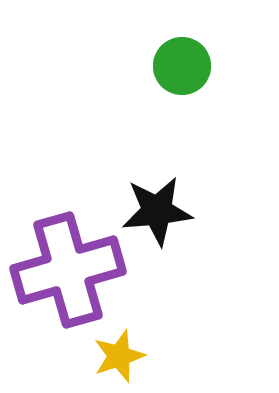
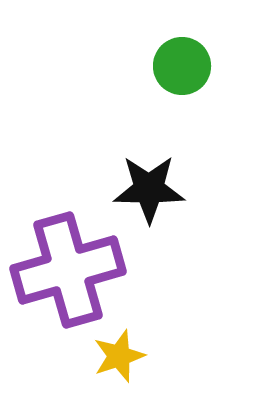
black star: moved 8 px left, 22 px up; rotated 6 degrees clockwise
